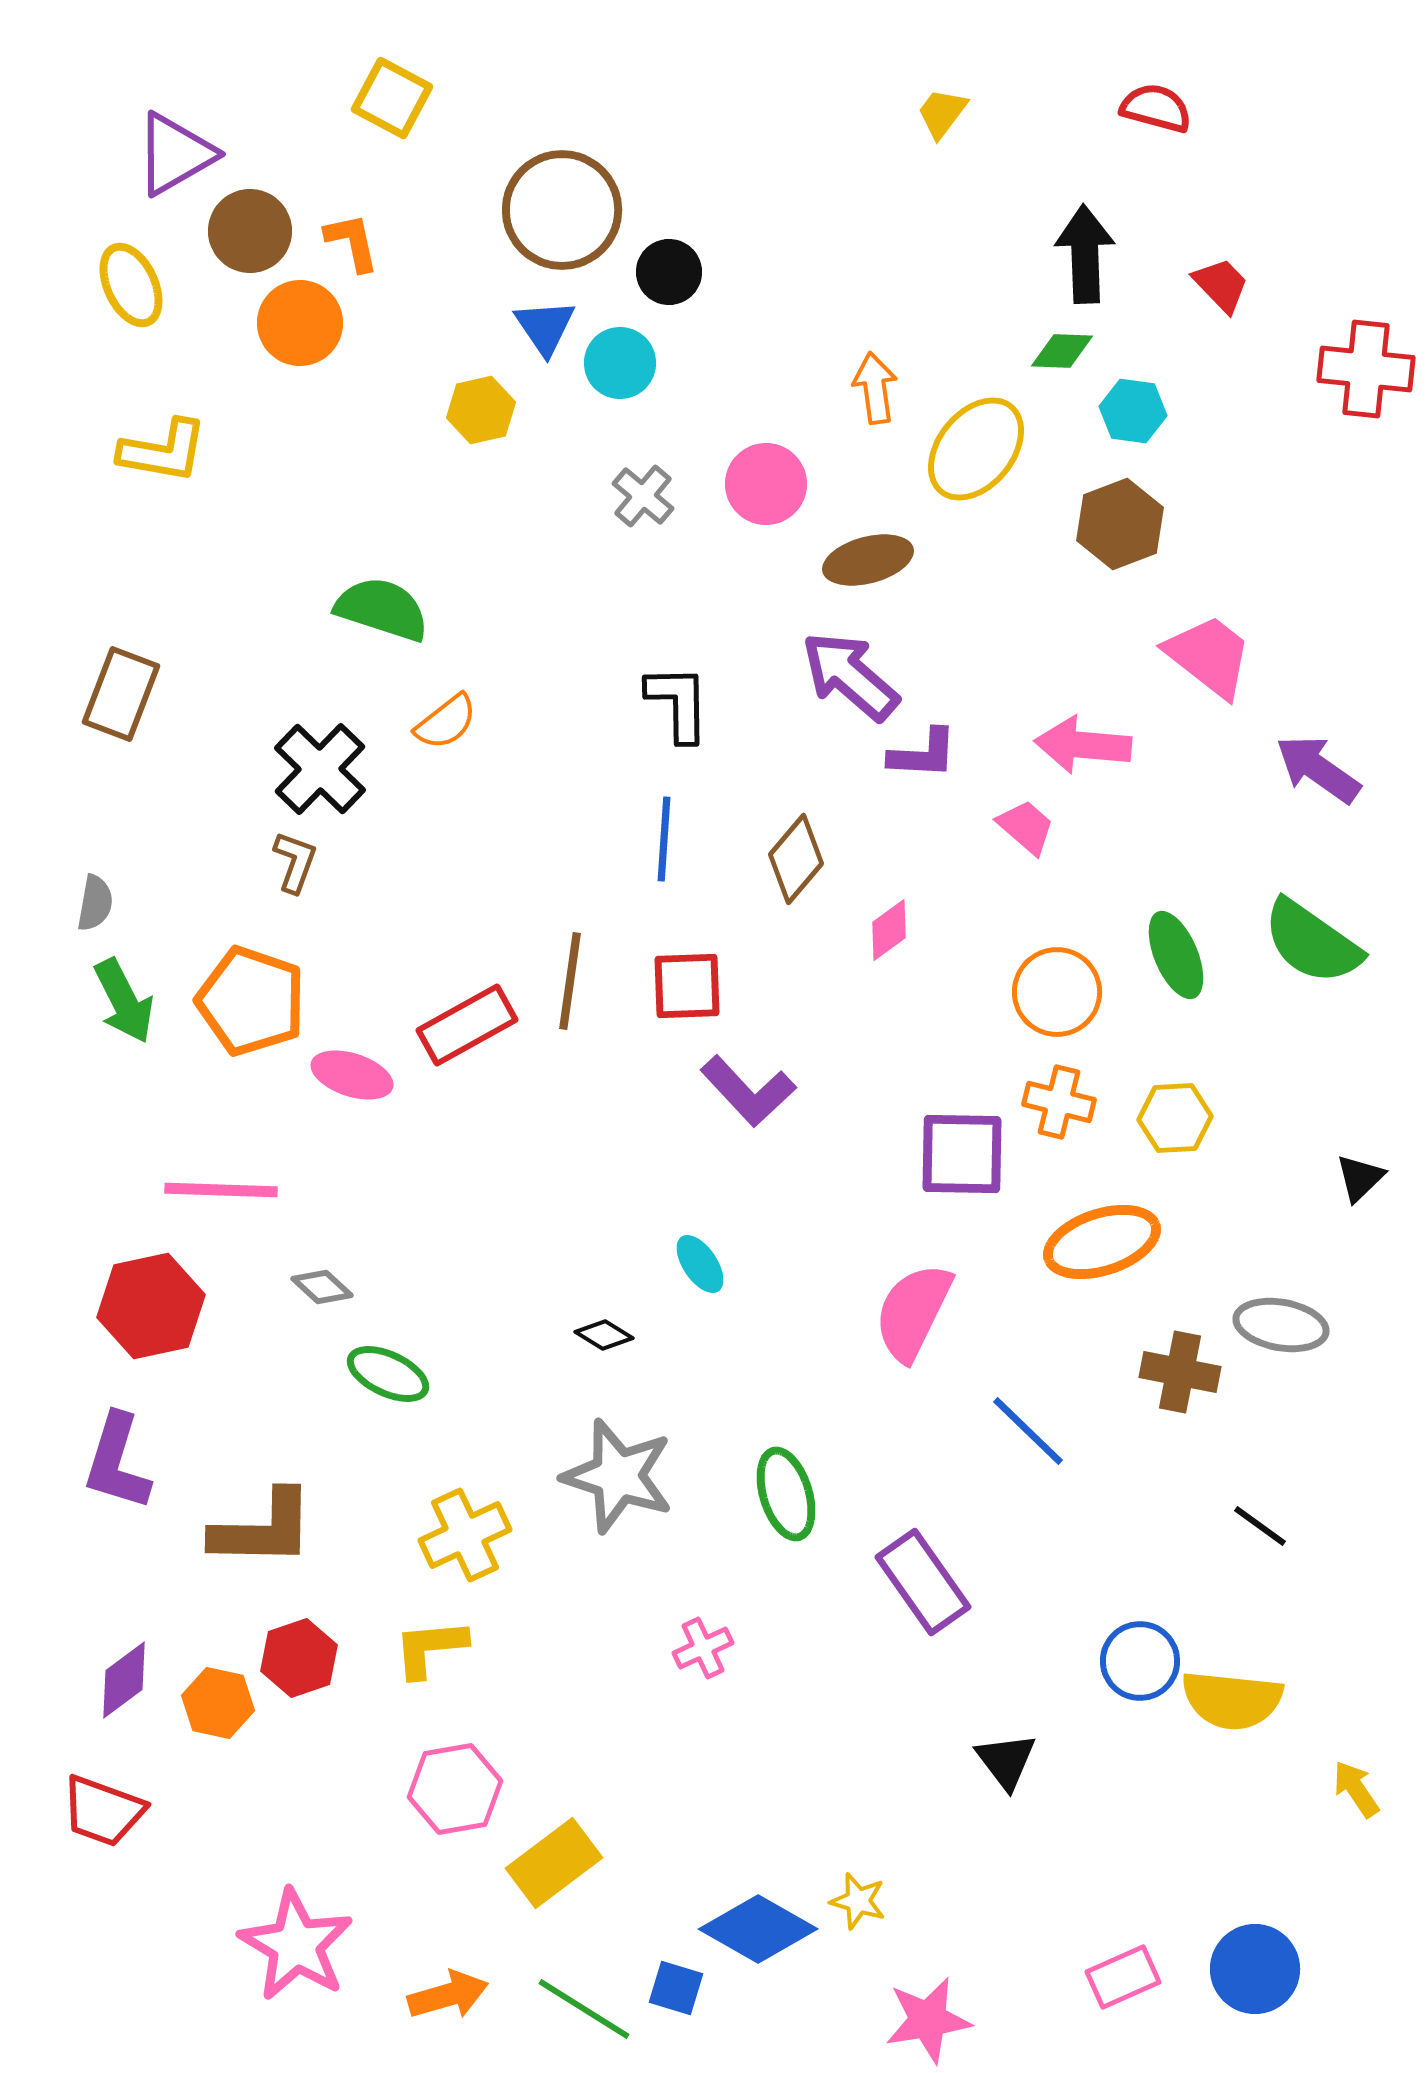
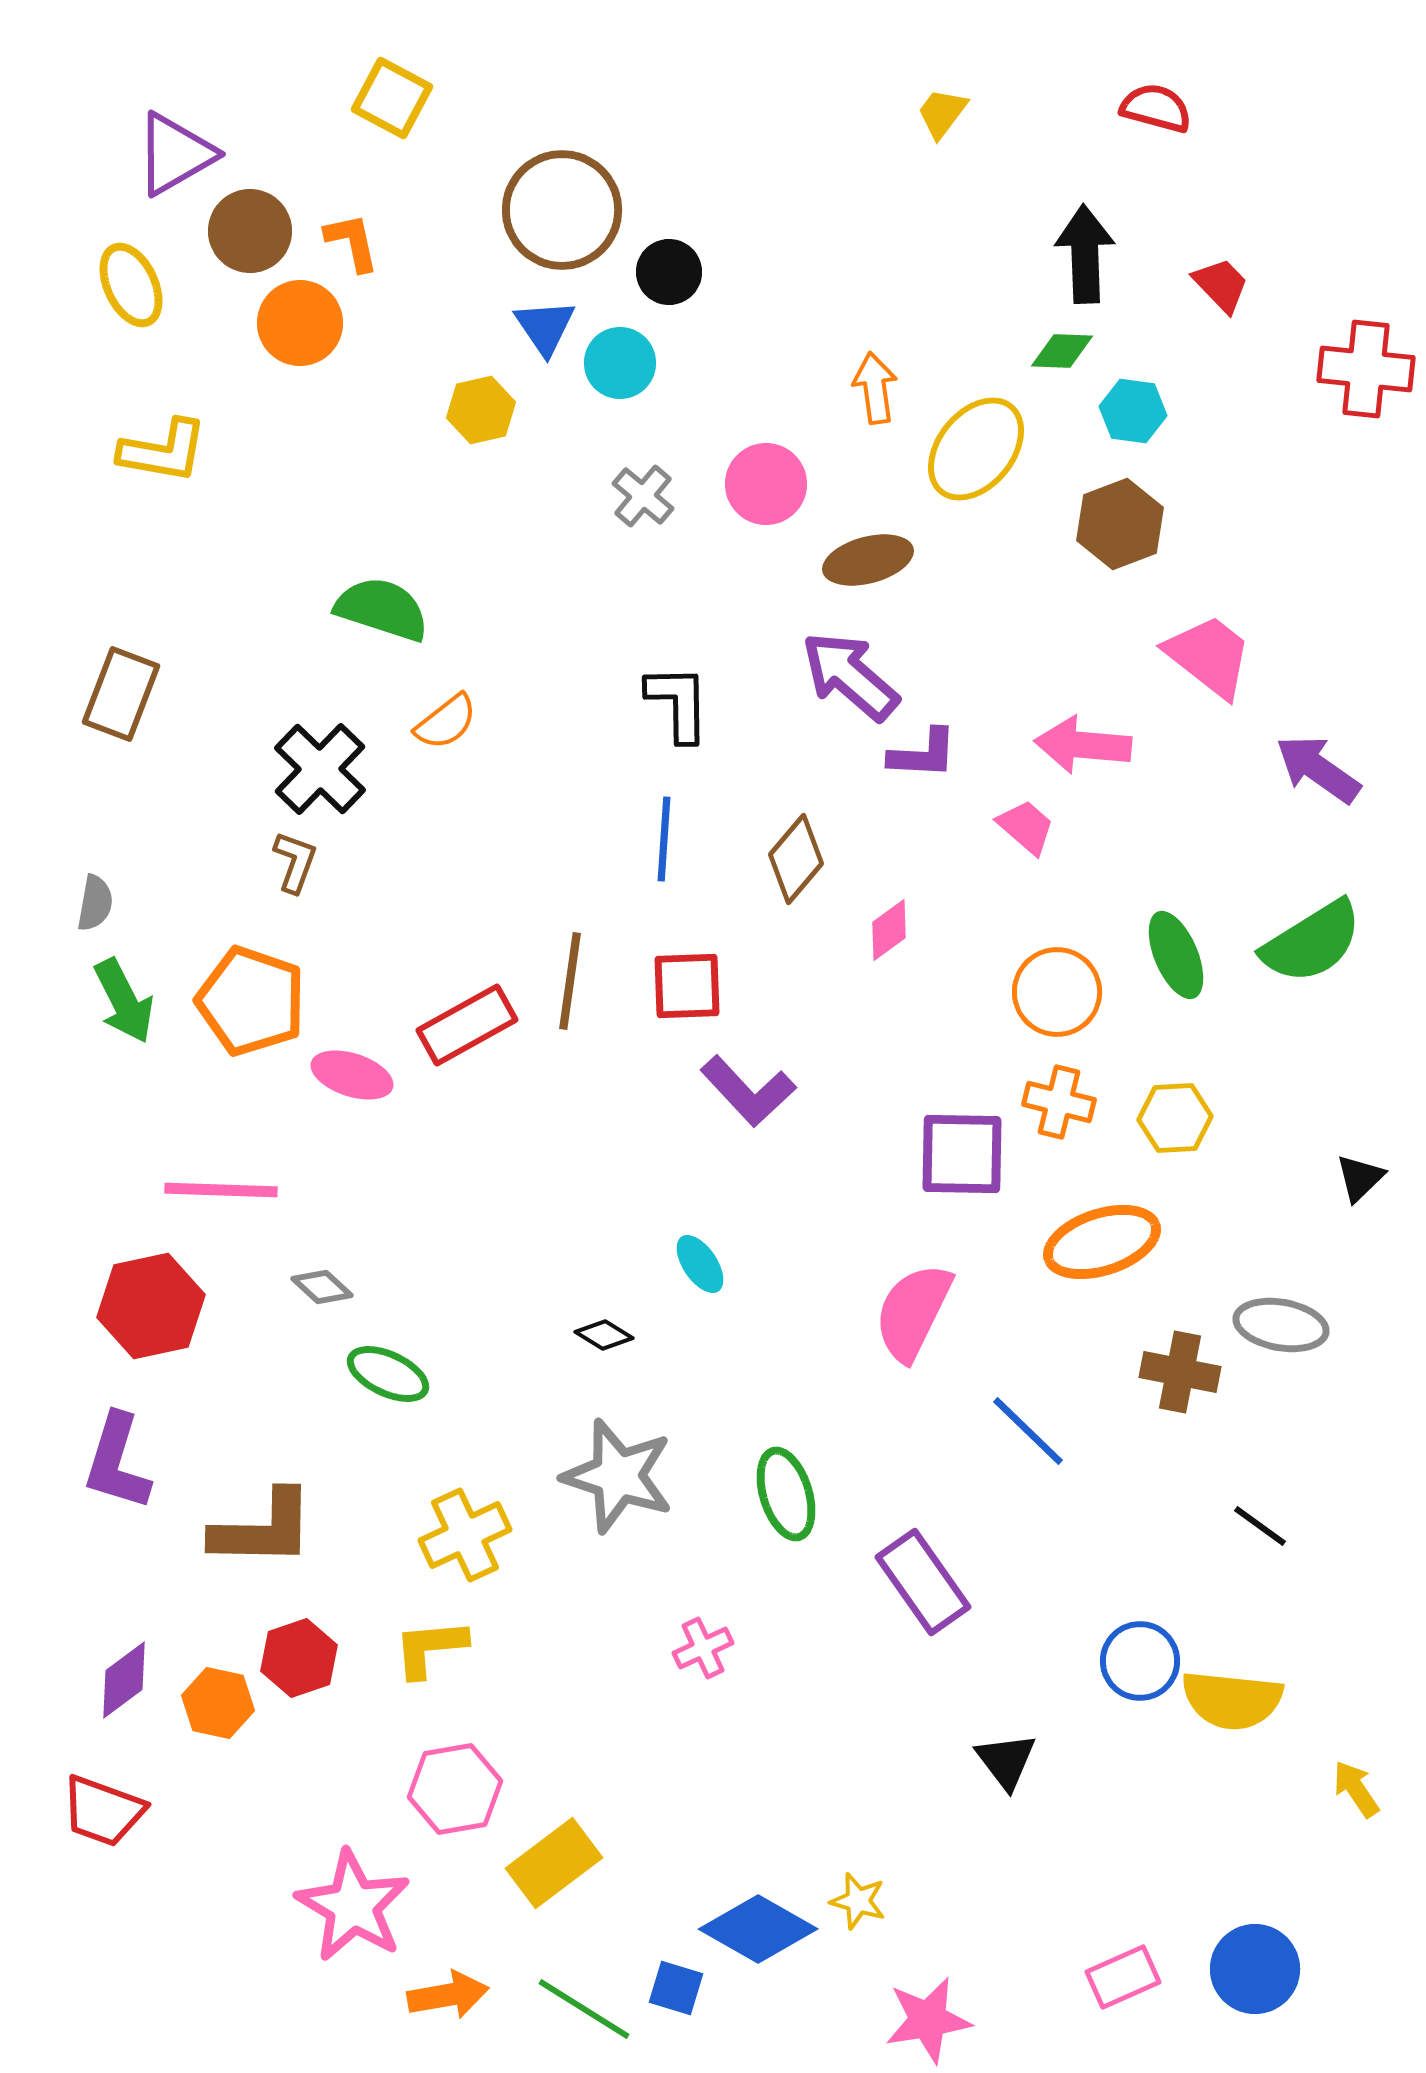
green semicircle at (1312, 942): rotated 67 degrees counterclockwise
pink star at (296, 1945): moved 57 px right, 39 px up
orange arrow at (448, 1995): rotated 6 degrees clockwise
